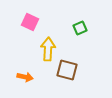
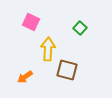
pink square: moved 1 px right
green square: rotated 24 degrees counterclockwise
orange arrow: rotated 133 degrees clockwise
